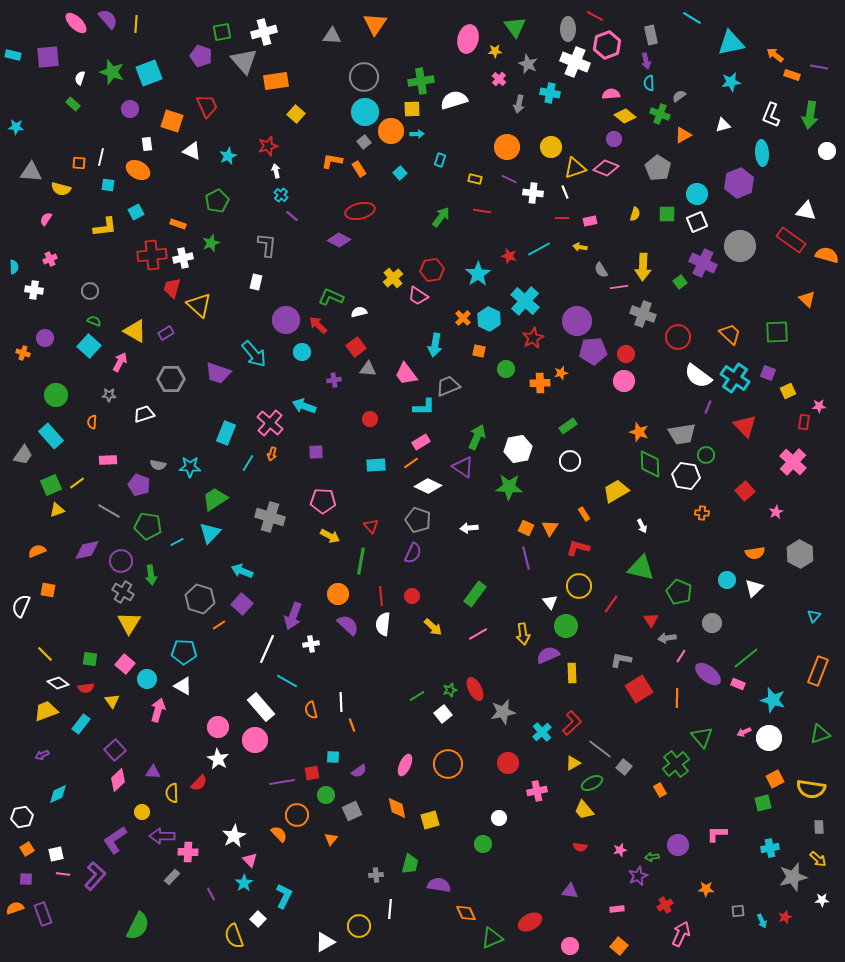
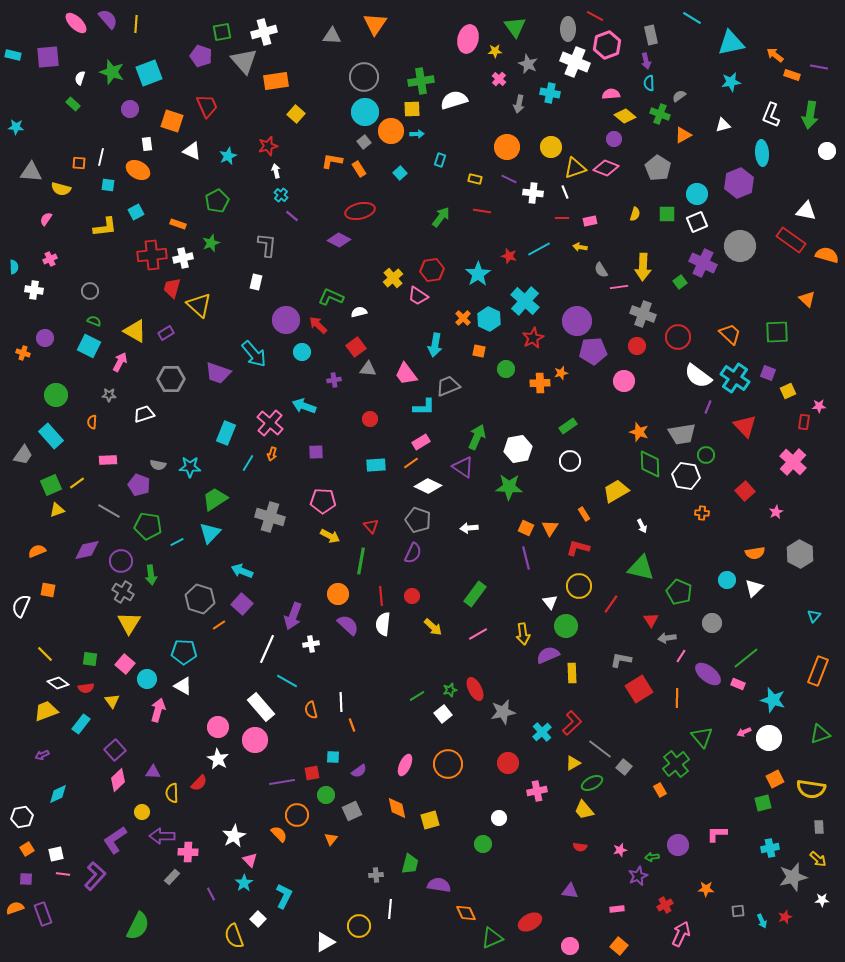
cyan square at (89, 346): rotated 15 degrees counterclockwise
red circle at (626, 354): moved 11 px right, 8 px up
